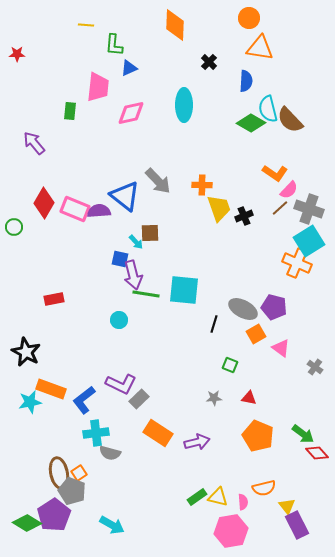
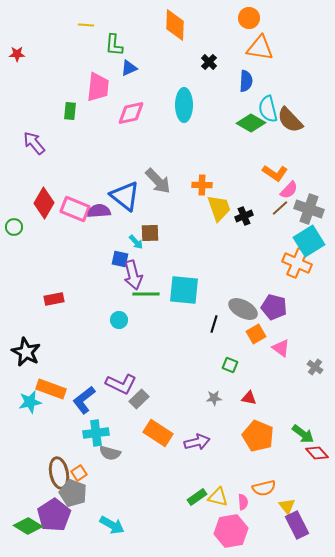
green line at (146, 294): rotated 8 degrees counterclockwise
gray pentagon at (72, 491): moved 1 px right, 2 px down
green diamond at (27, 523): moved 1 px right, 3 px down
